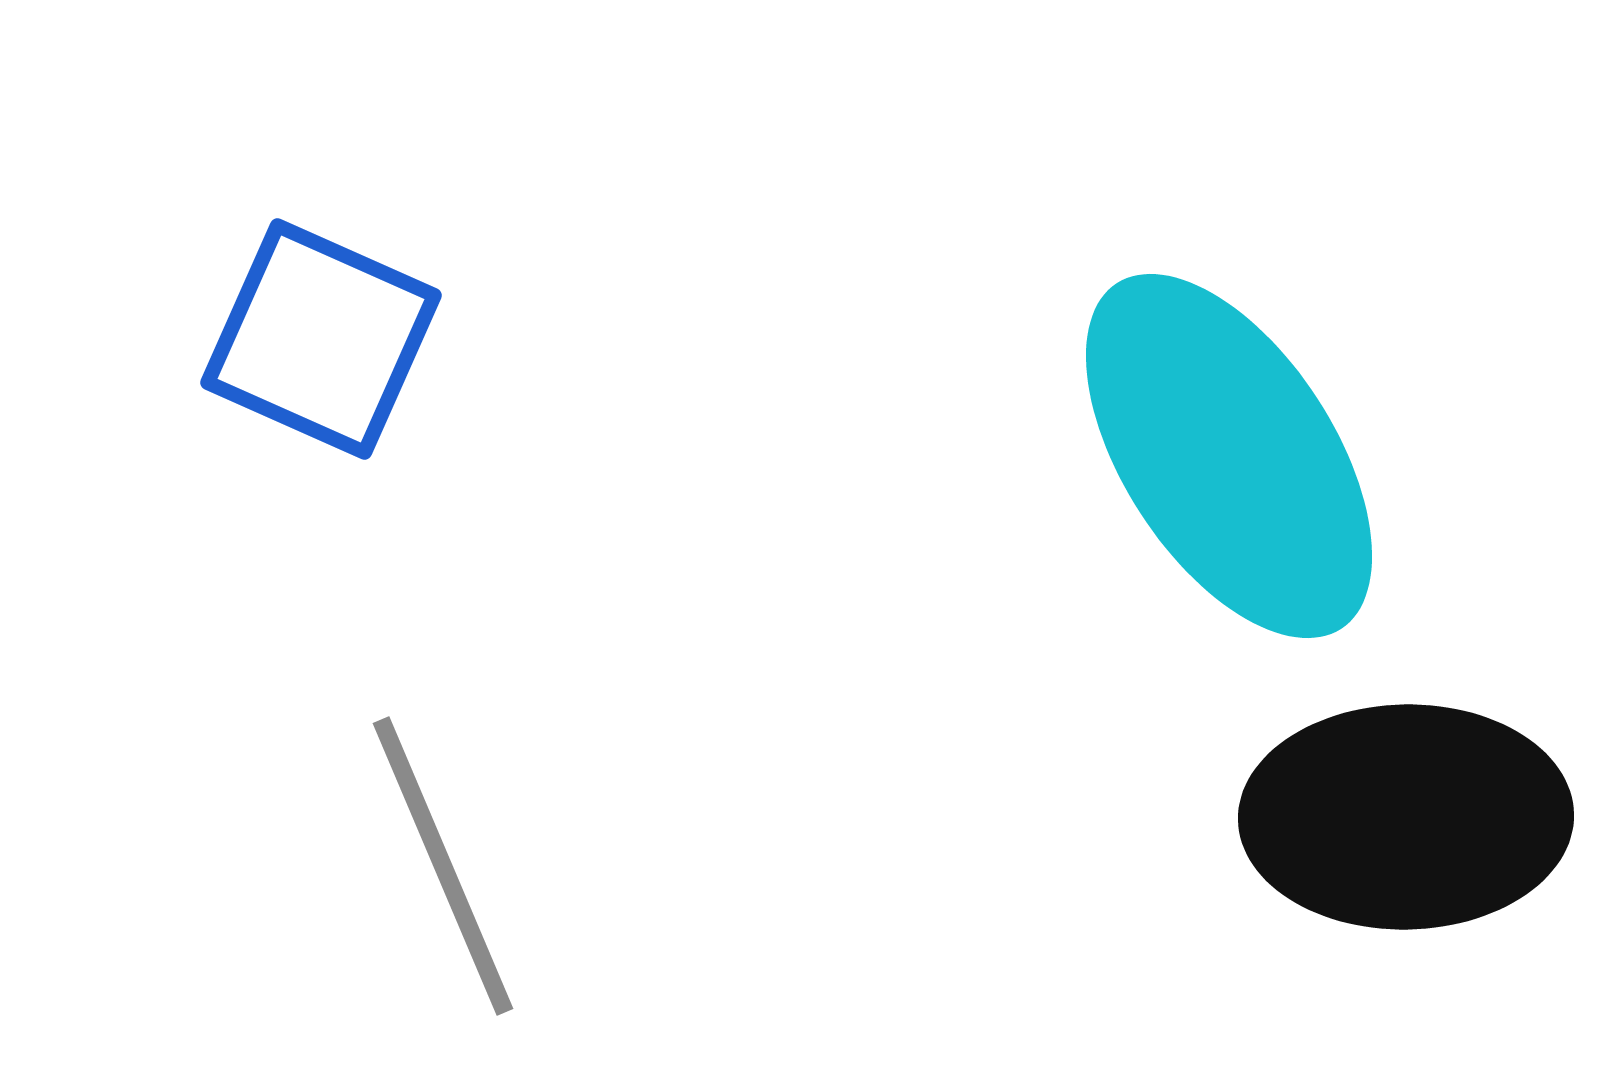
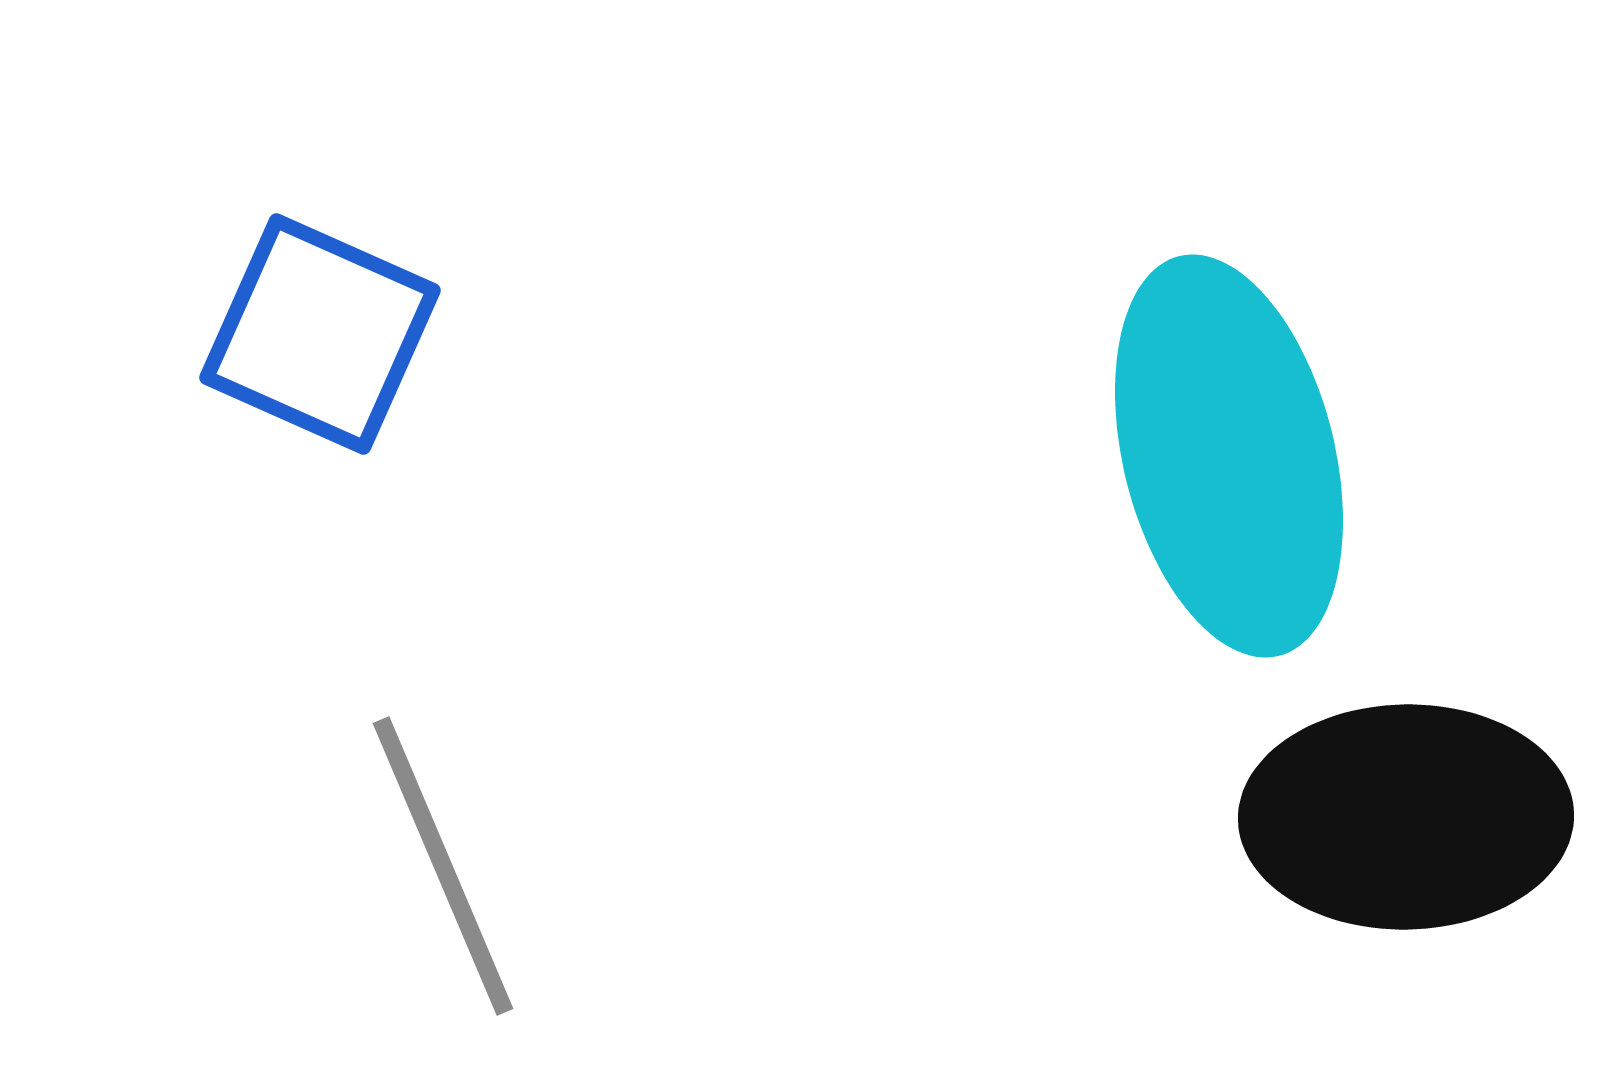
blue square: moved 1 px left, 5 px up
cyan ellipse: rotated 19 degrees clockwise
